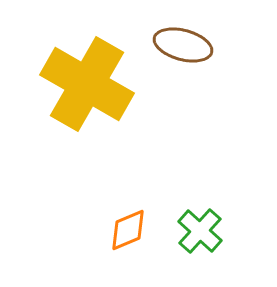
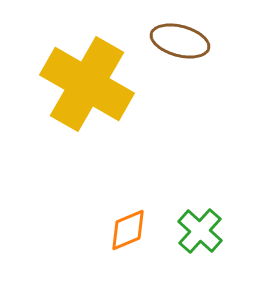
brown ellipse: moved 3 px left, 4 px up
